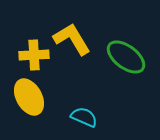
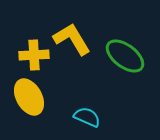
green ellipse: moved 1 px left, 1 px up
cyan semicircle: moved 3 px right
